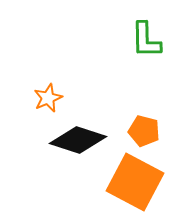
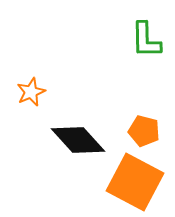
orange star: moved 17 px left, 6 px up
black diamond: rotated 30 degrees clockwise
